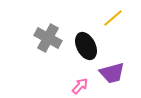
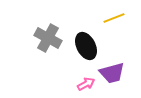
yellow line: moved 1 px right; rotated 20 degrees clockwise
pink arrow: moved 6 px right, 2 px up; rotated 18 degrees clockwise
